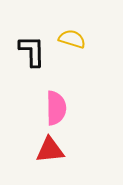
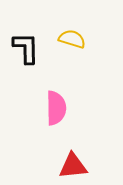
black L-shape: moved 6 px left, 3 px up
red triangle: moved 23 px right, 16 px down
